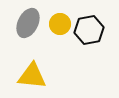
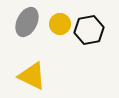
gray ellipse: moved 1 px left, 1 px up
yellow triangle: rotated 20 degrees clockwise
